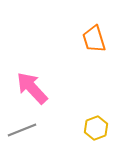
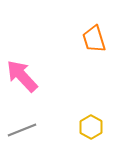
pink arrow: moved 10 px left, 12 px up
yellow hexagon: moved 5 px left, 1 px up; rotated 10 degrees counterclockwise
